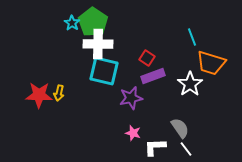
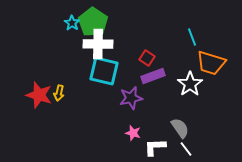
red star: rotated 16 degrees clockwise
